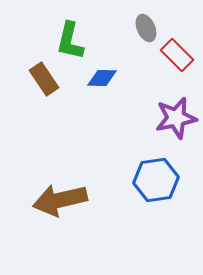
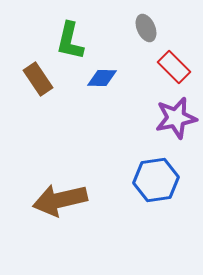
red rectangle: moved 3 px left, 12 px down
brown rectangle: moved 6 px left
